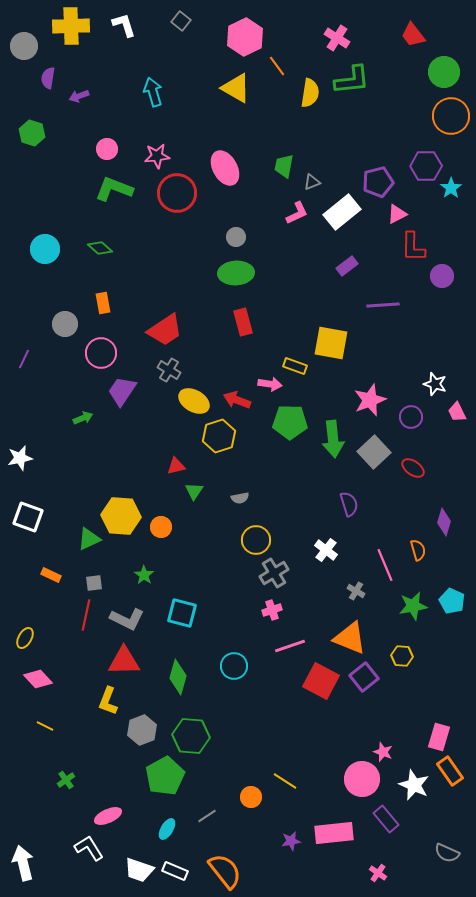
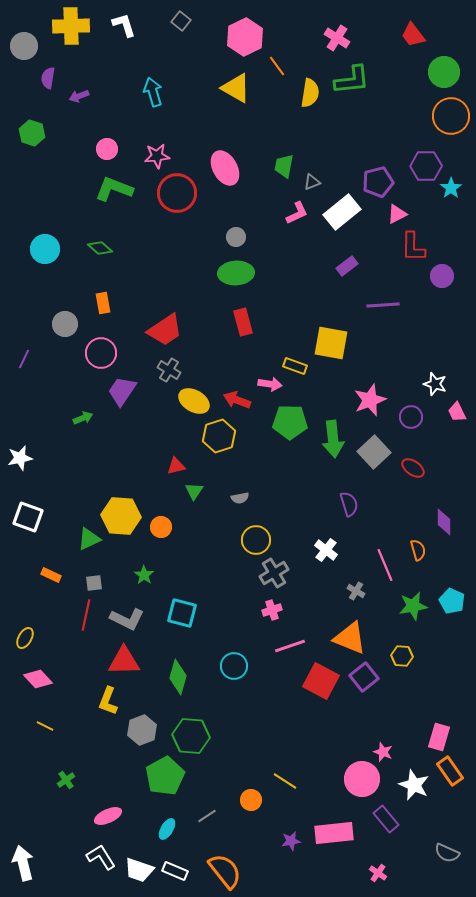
purple diamond at (444, 522): rotated 16 degrees counterclockwise
orange circle at (251, 797): moved 3 px down
white L-shape at (89, 848): moved 12 px right, 9 px down
